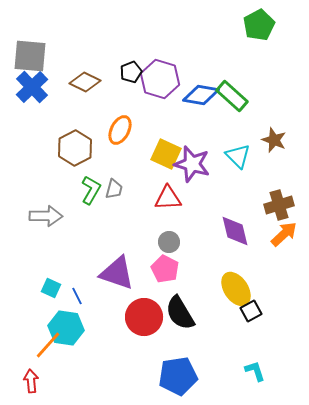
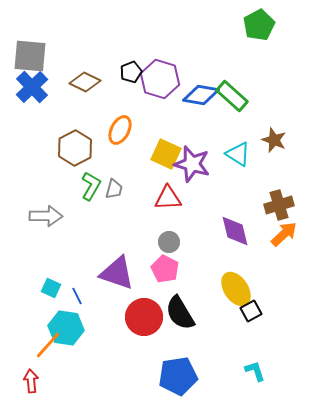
cyan triangle: moved 2 px up; rotated 12 degrees counterclockwise
green L-shape: moved 4 px up
